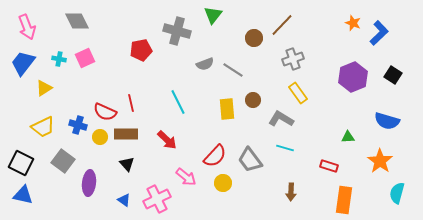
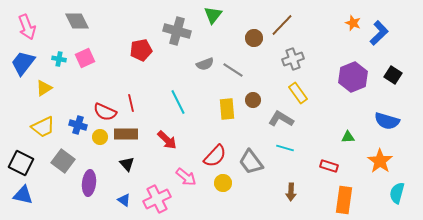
gray trapezoid at (250, 160): moved 1 px right, 2 px down
